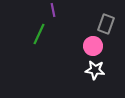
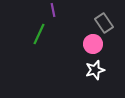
gray rectangle: moved 2 px left, 1 px up; rotated 54 degrees counterclockwise
pink circle: moved 2 px up
white star: rotated 24 degrees counterclockwise
